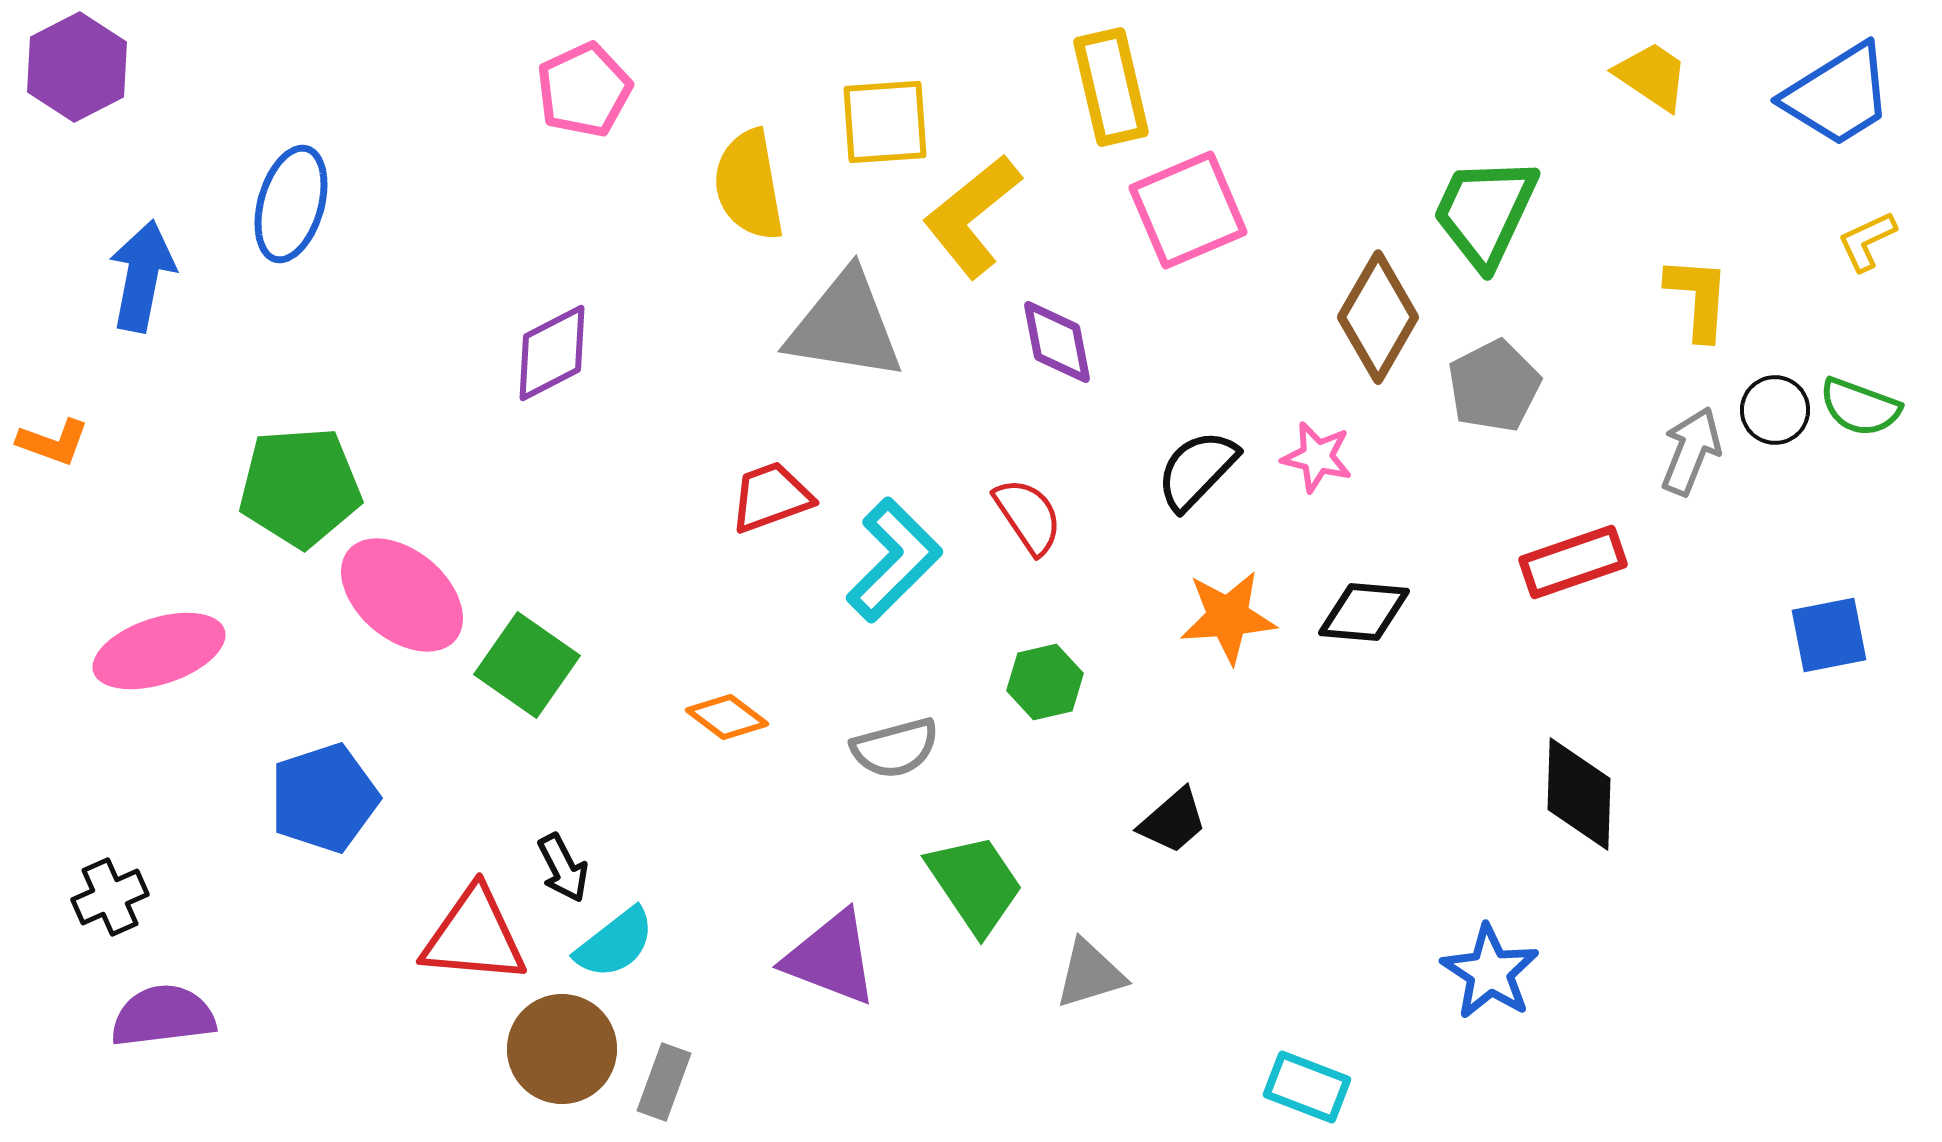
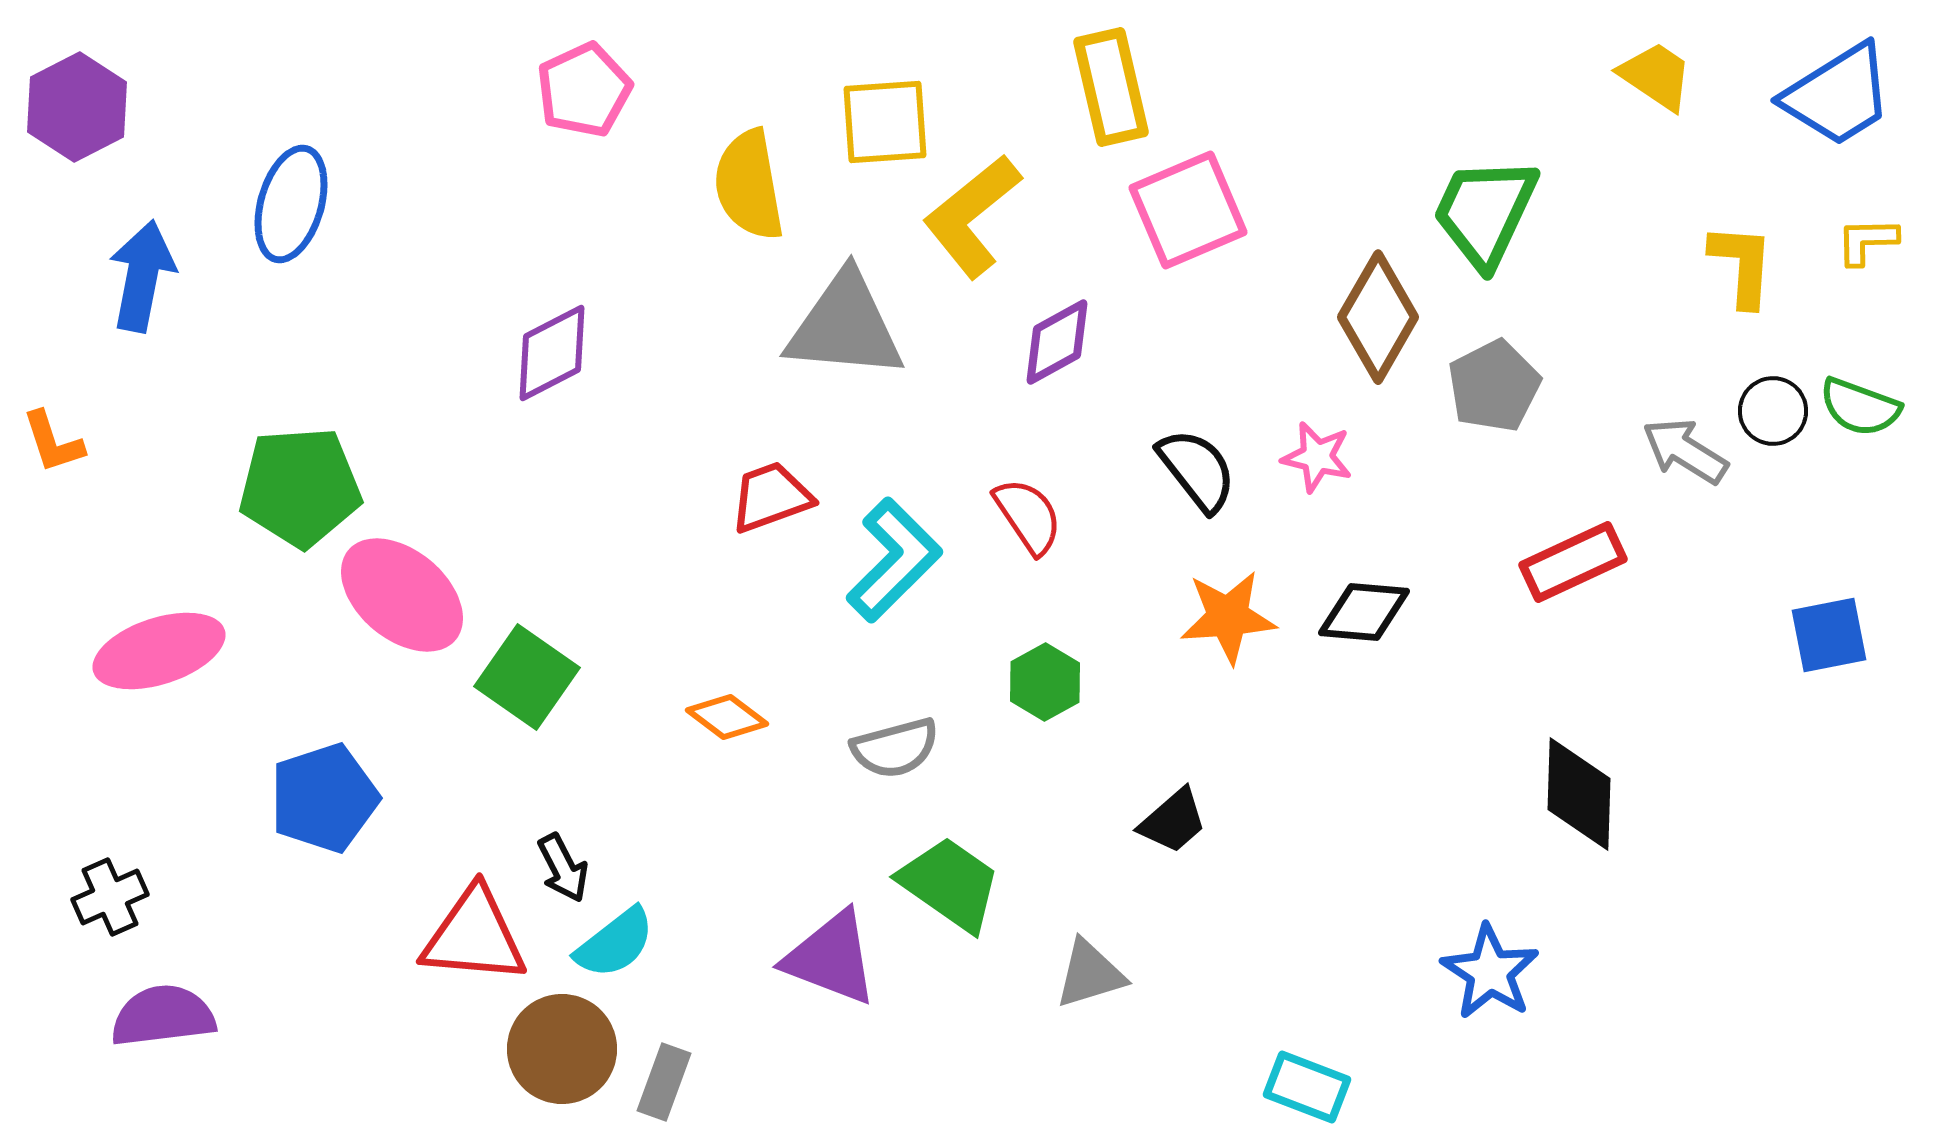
purple hexagon at (77, 67): moved 40 px down
yellow trapezoid at (1652, 76): moved 4 px right
yellow L-shape at (1867, 241): rotated 24 degrees clockwise
yellow L-shape at (1698, 298): moved 44 px right, 33 px up
gray triangle at (845, 326): rotated 4 degrees counterclockwise
purple diamond at (1057, 342): rotated 72 degrees clockwise
black circle at (1775, 410): moved 2 px left, 1 px down
orange L-shape at (53, 442): rotated 52 degrees clockwise
gray arrow at (1691, 451): moved 6 px left; rotated 80 degrees counterclockwise
black semicircle at (1197, 470): rotated 98 degrees clockwise
red rectangle at (1573, 562): rotated 6 degrees counterclockwise
green square at (527, 665): moved 12 px down
green hexagon at (1045, 682): rotated 16 degrees counterclockwise
green trapezoid at (975, 884): moved 25 px left; rotated 21 degrees counterclockwise
